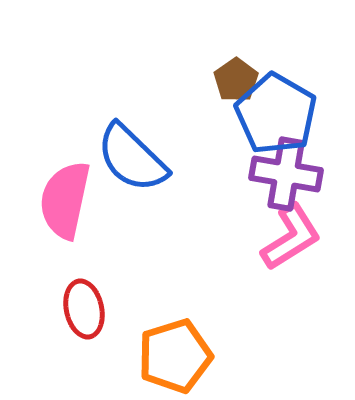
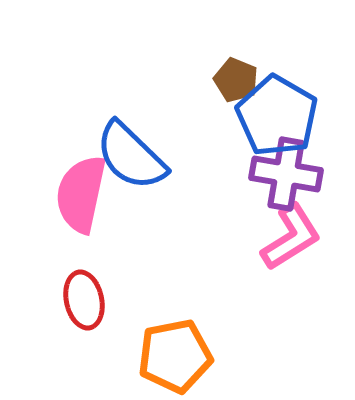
brown pentagon: rotated 15 degrees counterclockwise
blue pentagon: moved 1 px right, 2 px down
blue semicircle: moved 1 px left, 2 px up
pink semicircle: moved 16 px right, 6 px up
red ellipse: moved 9 px up
orange pentagon: rotated 6 degrees clockwise
